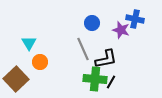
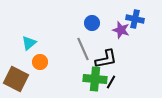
cyan triangle: rotated 21 degrees clockwise
brown square: rotated 20 degrees counterclockwise
